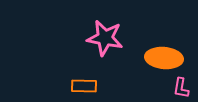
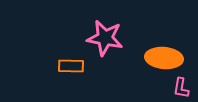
orange rectangle: moved 13 px left, 20 px up
